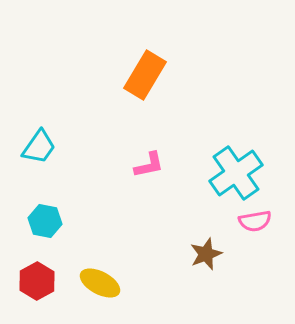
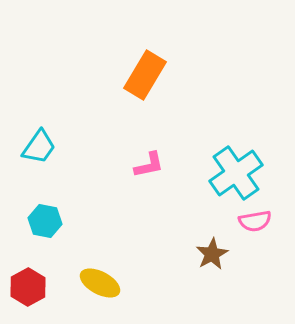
brown star: moved 6 px right; rotated 8 degrees counterclockwise
red hexagon: moved 9 px left, 6 px down
